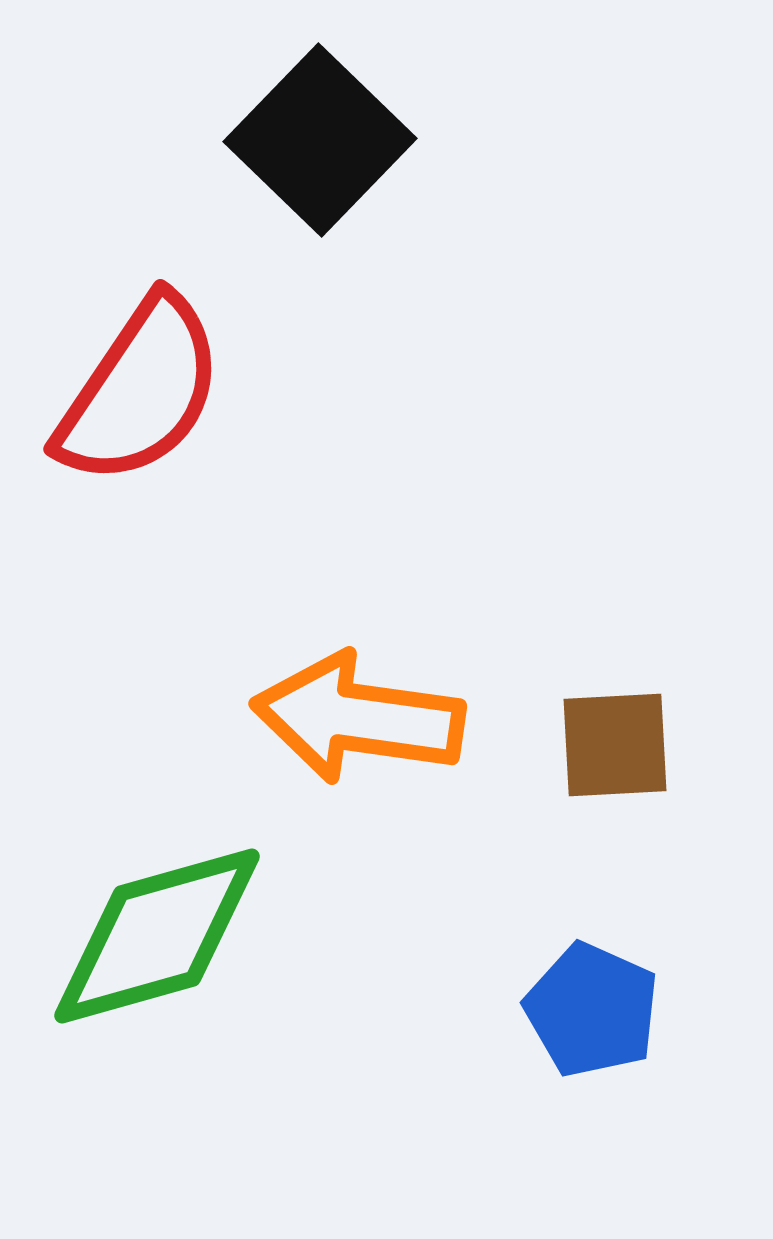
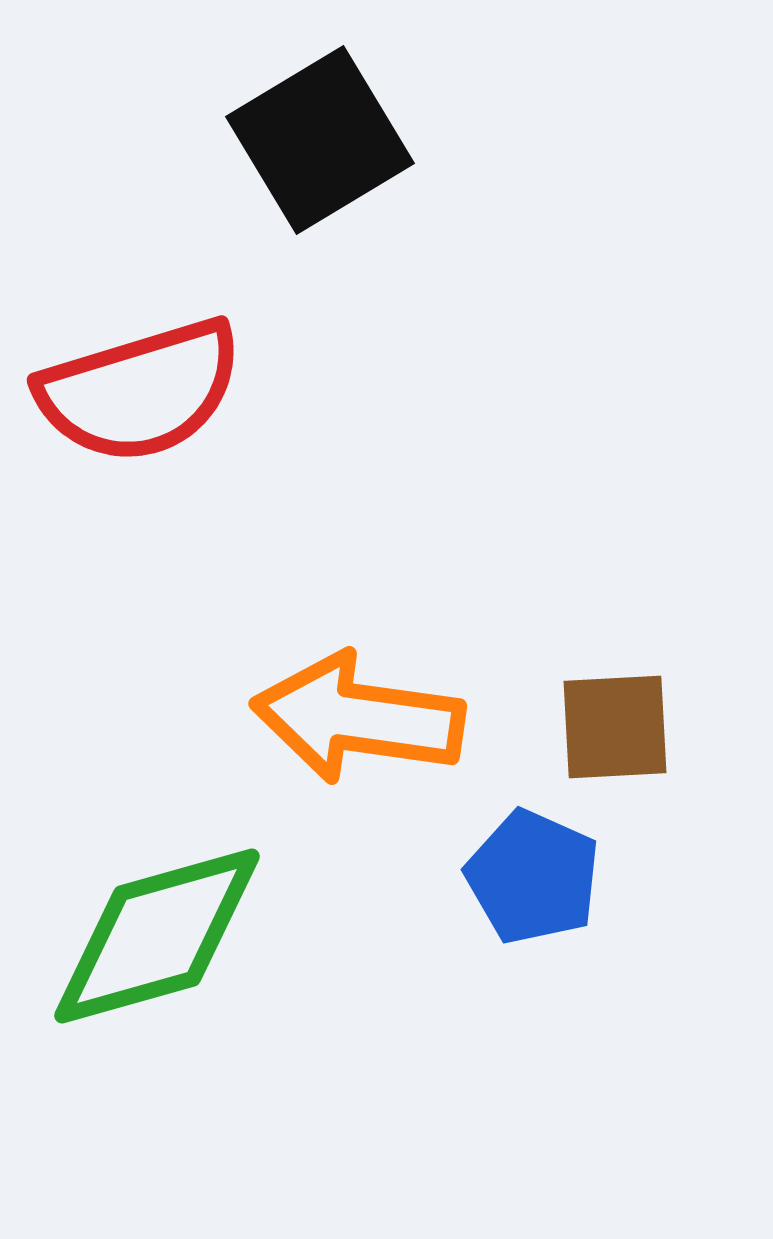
black square: rotated 15 degrees clockwise
red semicircle: rotated 39 degrees clockwise
brown square: moved 18 px up
blue pentagon: moved 59 px left, 133 px up
